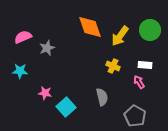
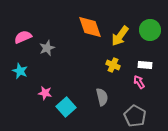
yellow cross: moved 1 px up
cyan star: rotated 21 degrees clockwise
